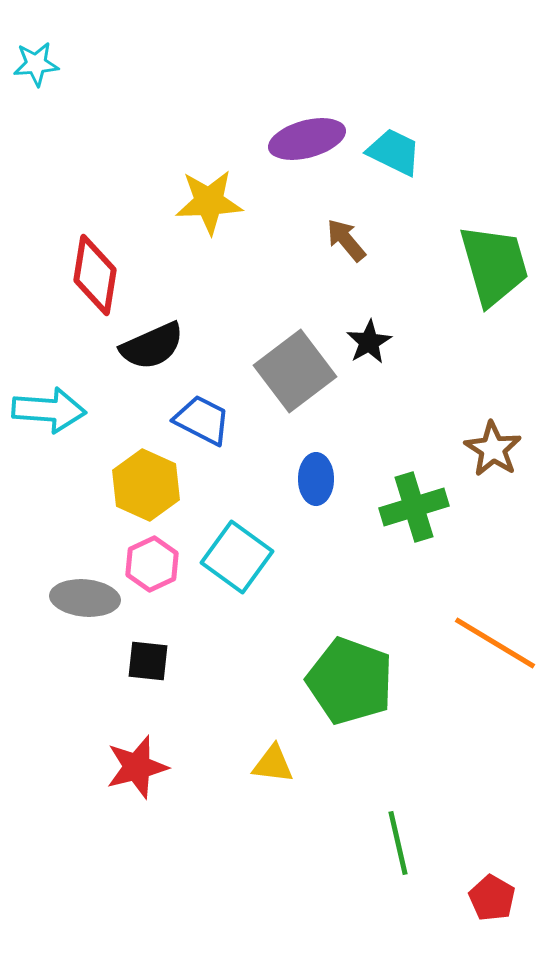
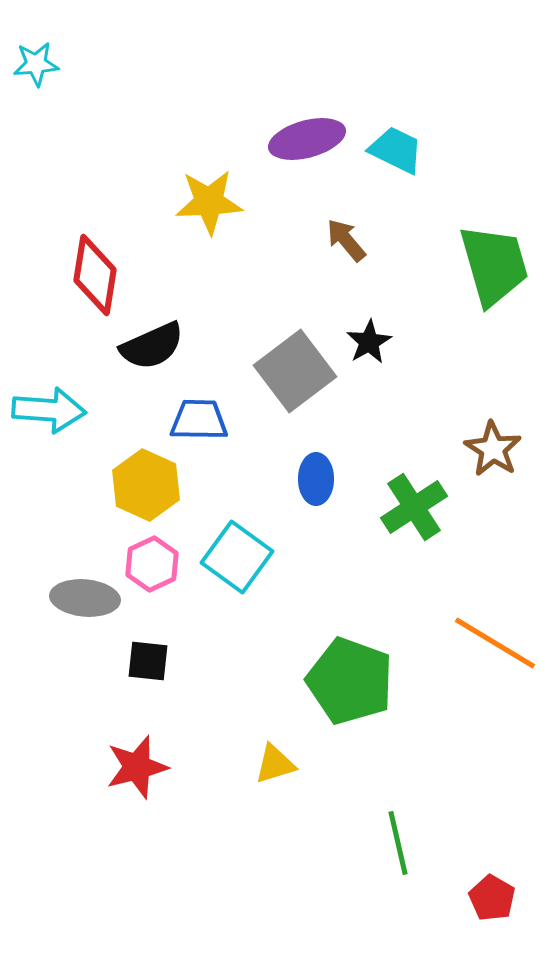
cyan trapezoid: moved 2 px right, 2 px up
blue trapezoid: moved 3 px left; rotated 26 degrees counterclockwise
green cross: rotated 16 degrees counterclockwise
yellow triangle: moved 2 px right; rotated 24 degrees counterclockwise
